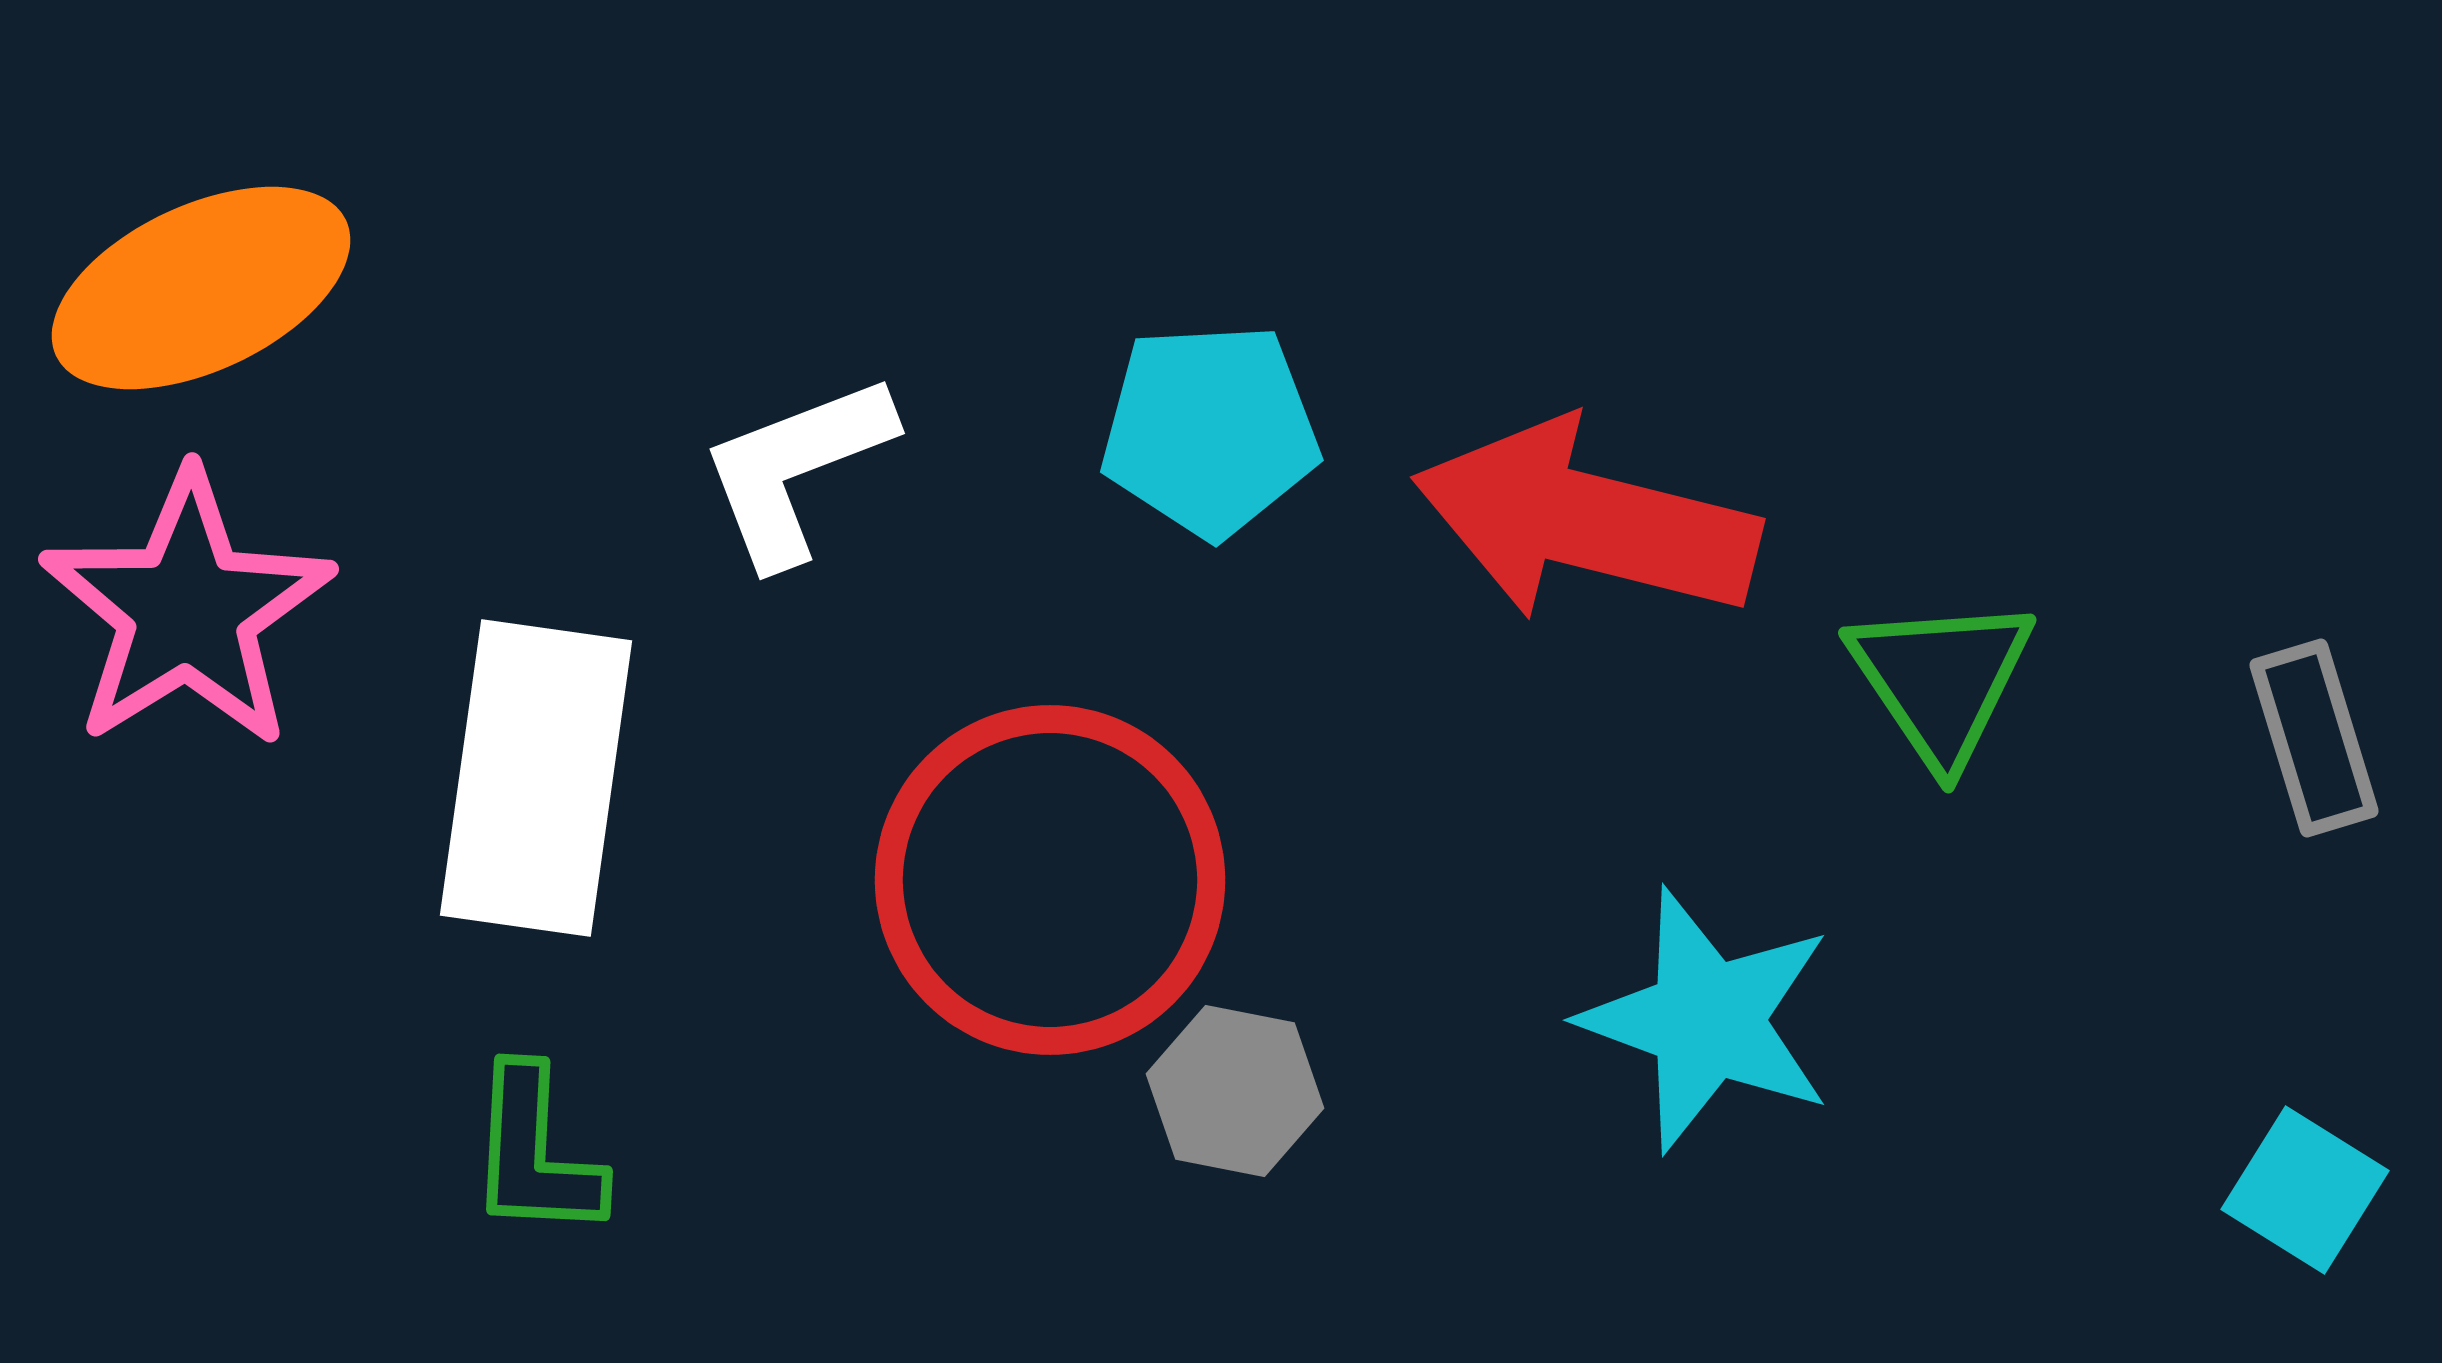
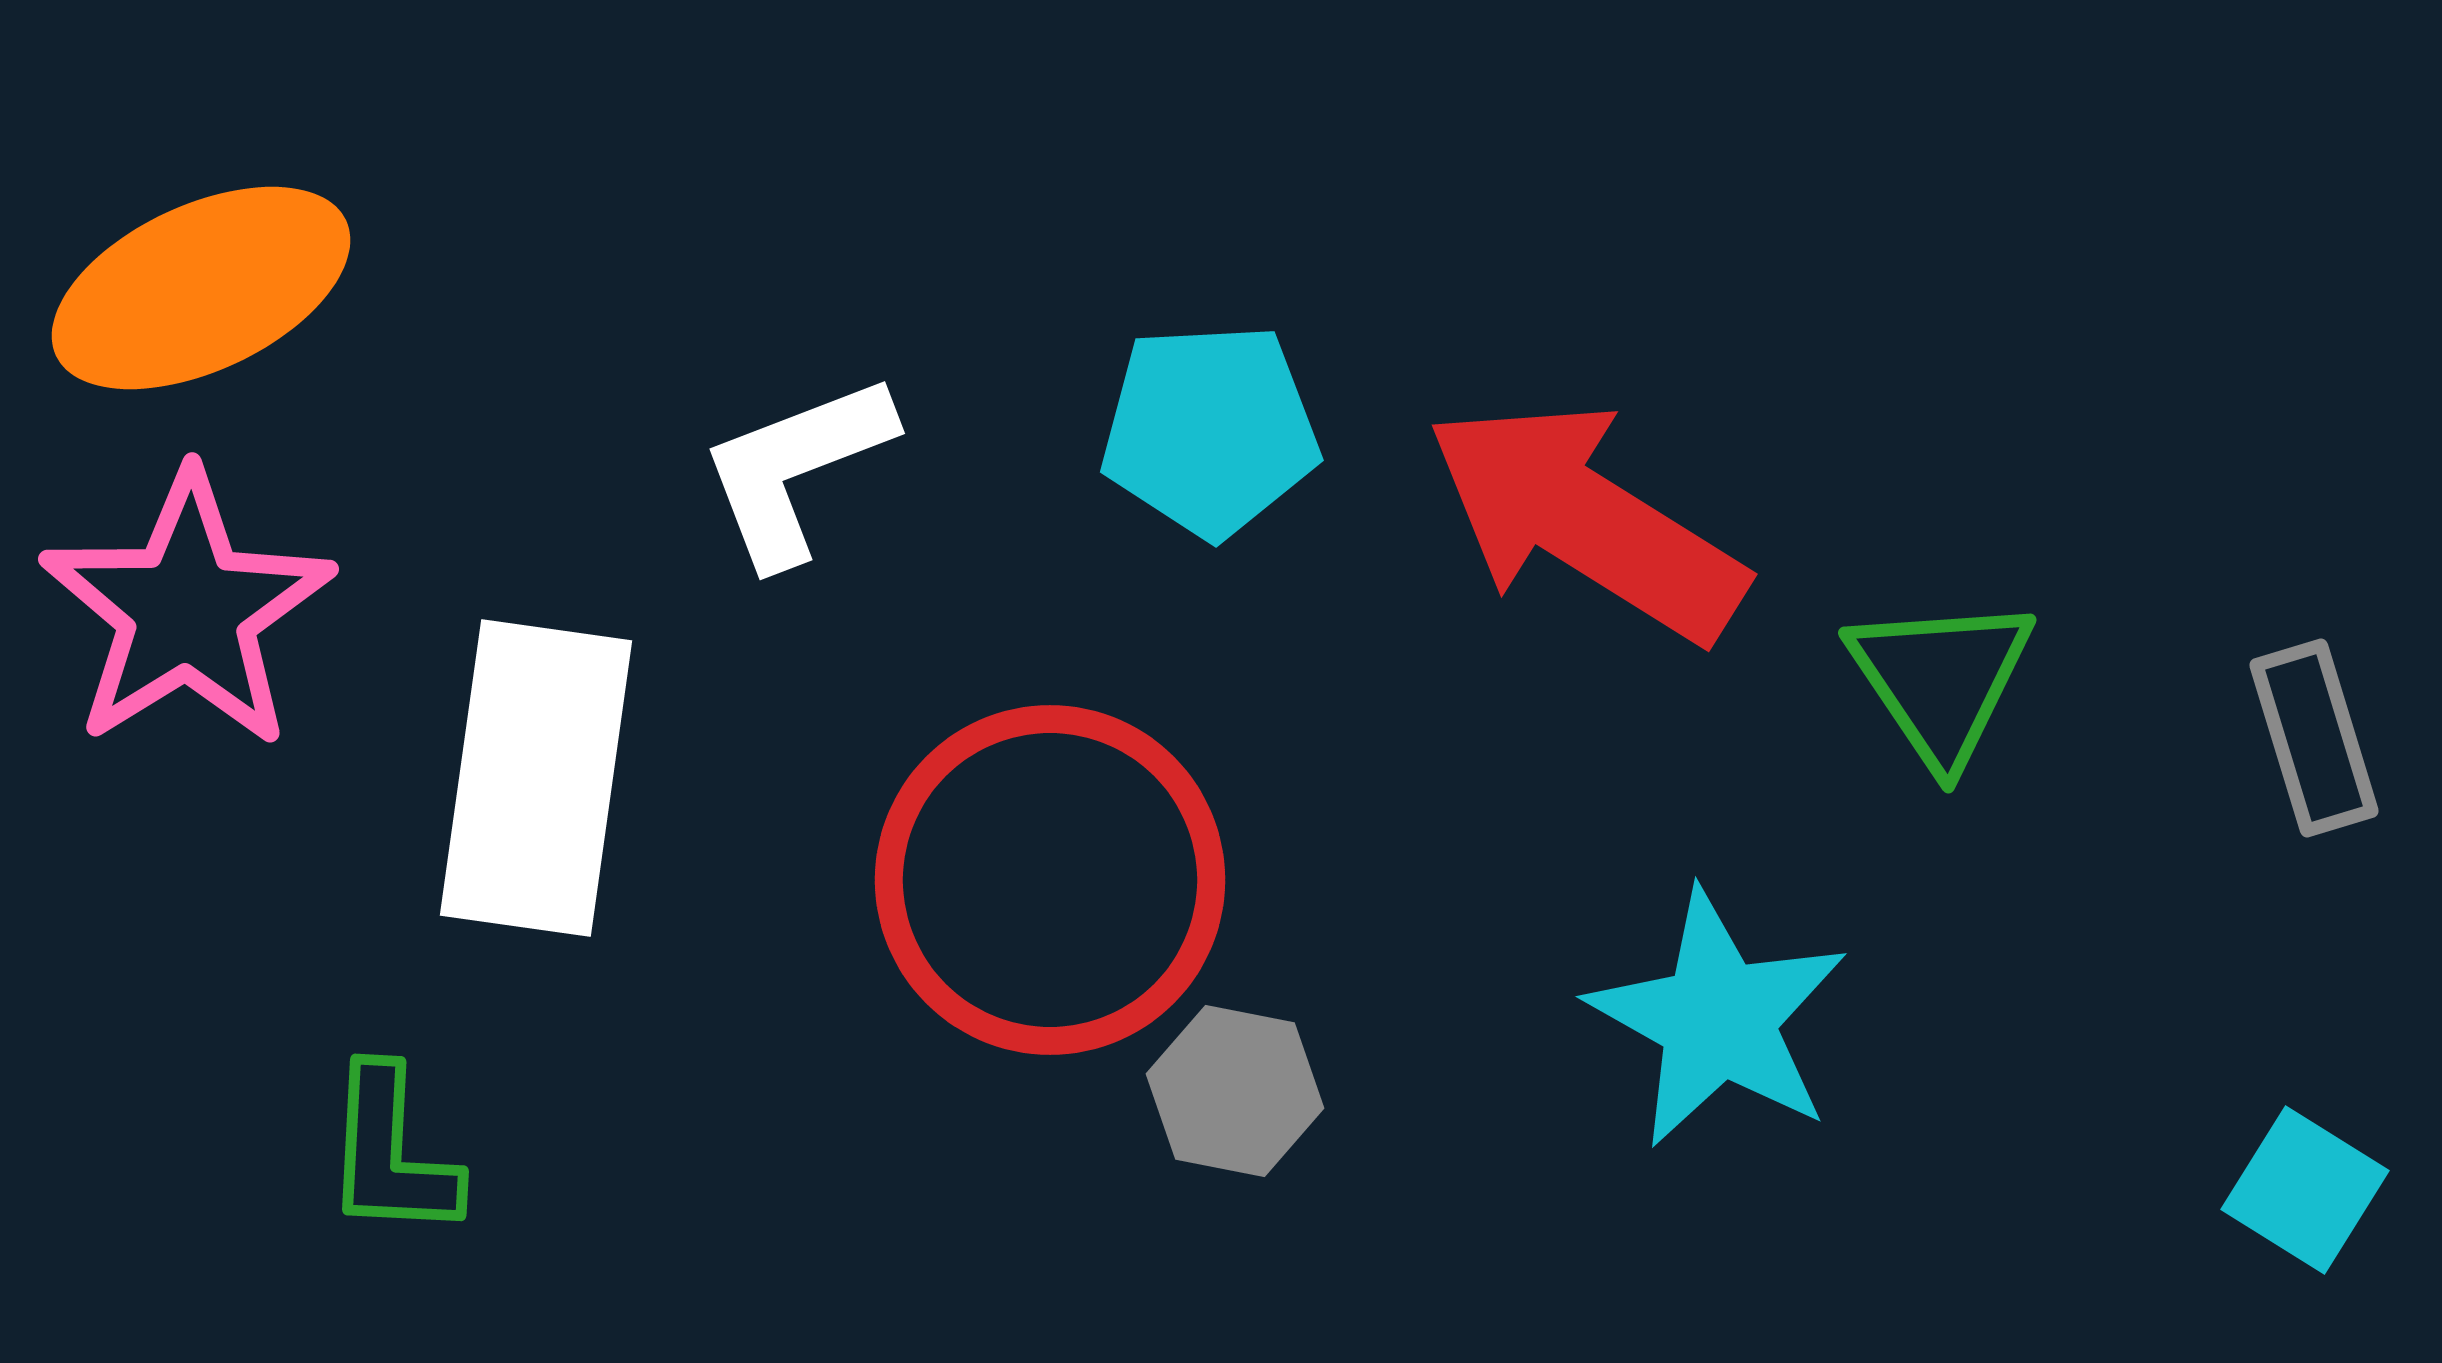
red arrow: rotated 18 degrees clockwise
cyan star: moved 11 px right, 1 px up; rotated 9 degrees clockwise
green L-shape: moved 144 px left
